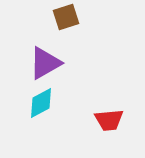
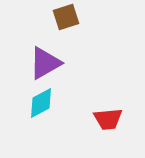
red trapezoid: moved 1 px left, 1 px up
